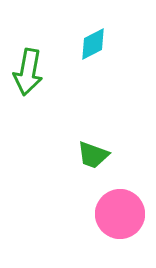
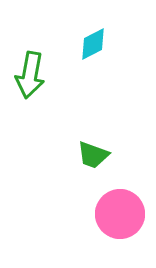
green arrow: moved 2 px right, 3 px down
